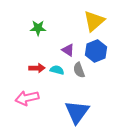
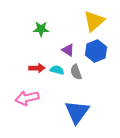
green star: moved 3 px right, 1 px down
gray semicircle: moved 3 px left, 2 px down
